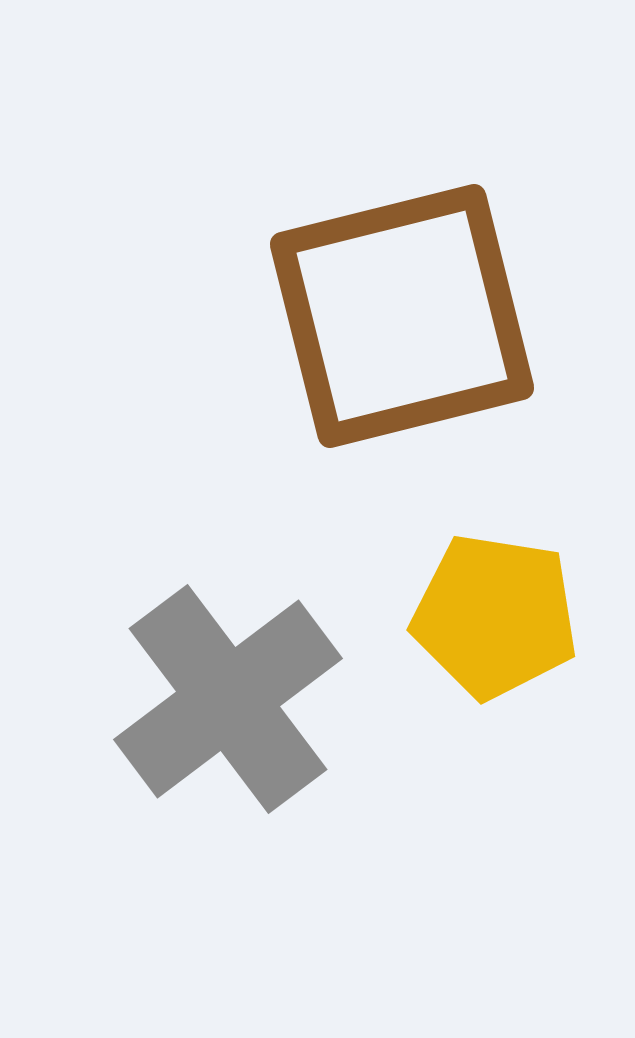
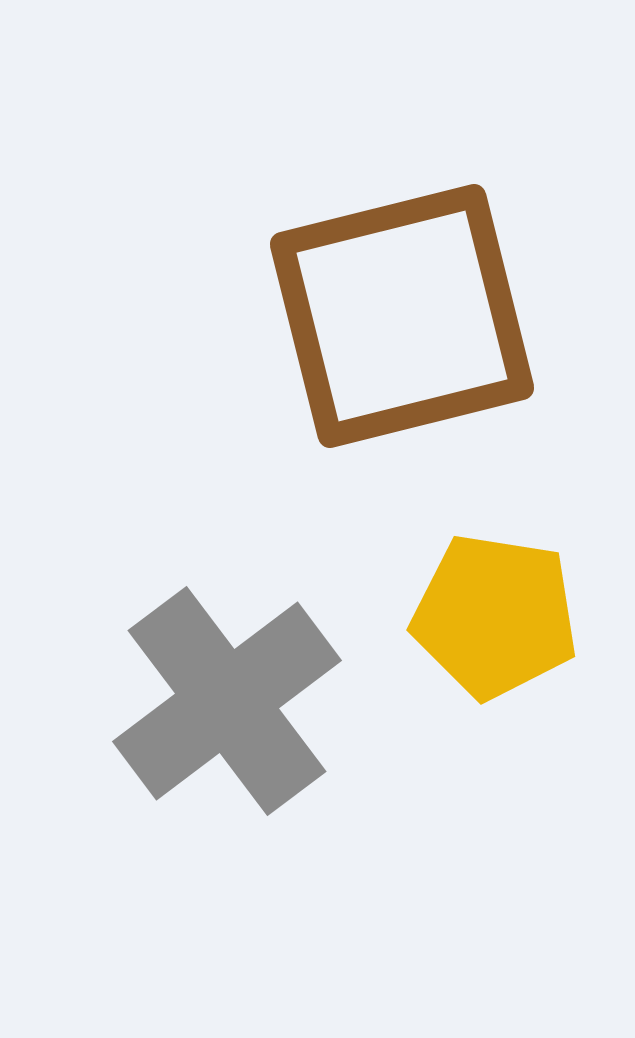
gray cross: moved 1 px left, 2 px down
